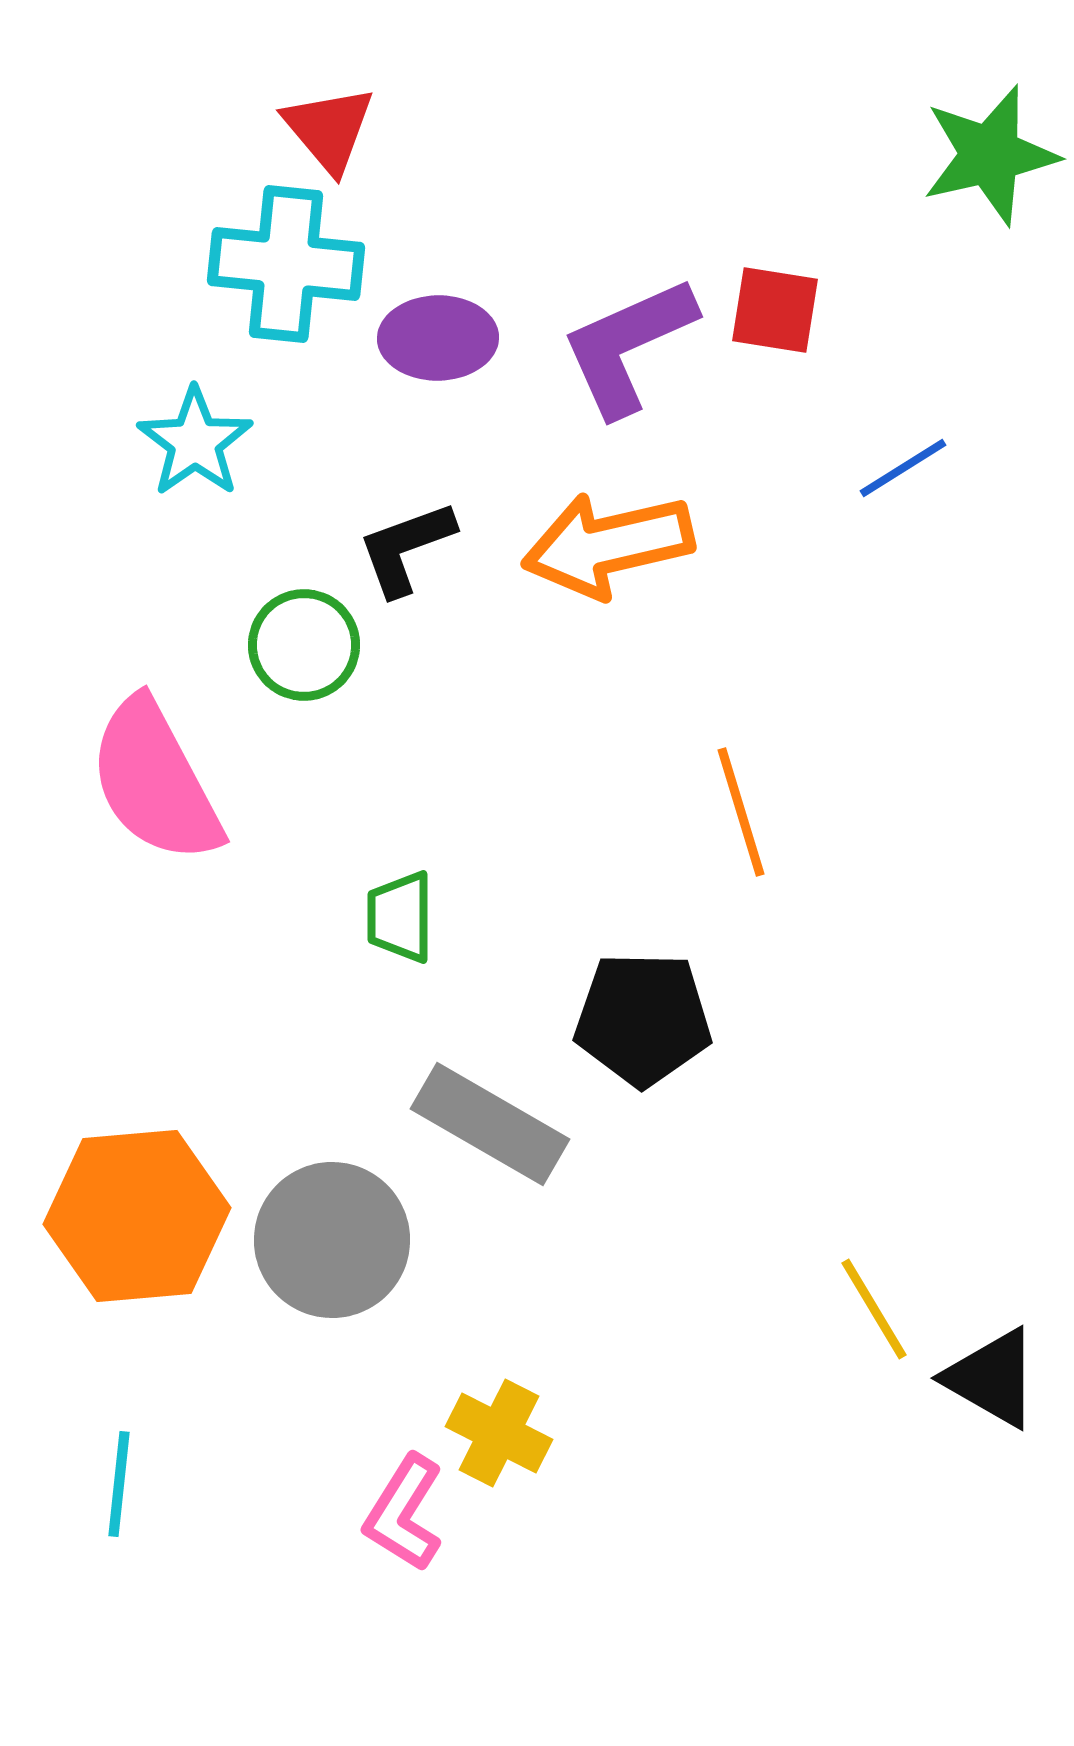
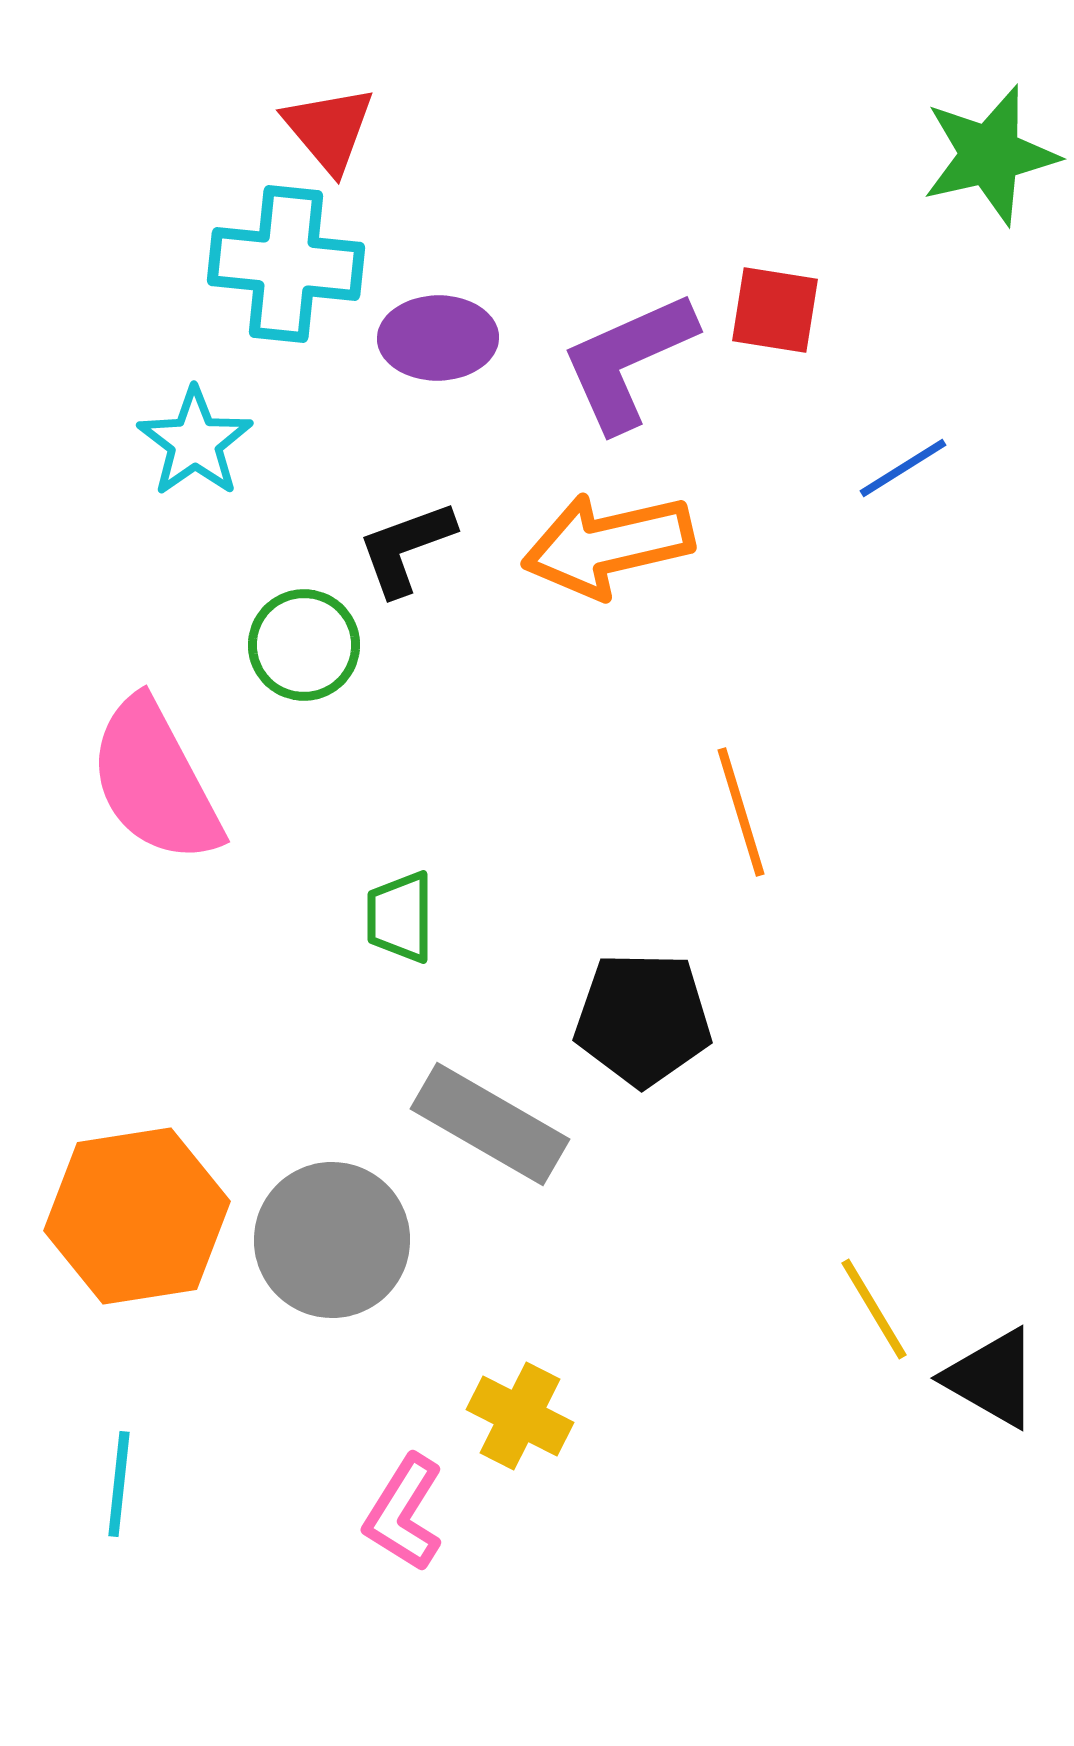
purple L-shape: moved 15 px down
orange hexagon: rotated 4 degrees counterclockwise
yellow cross: moved 21 px right, 17 px up
